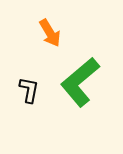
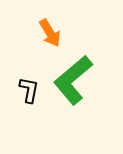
green L-shape: moved 7 px left, 2 px up
